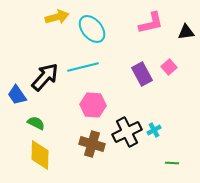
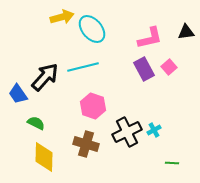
yellow arrow: moved 5 px right
pink L-shape: moved 1 px left, 15 px down
purple rectangle: moved 2 px right, 5 px up
blue trapezoid: moved 1 px right, 1 px up
pink hexagon: moved 1 px down; rotated 15 degrees clockwise
brown cross: moved 6 px left
yellow diamond: moved 4 px right, 2 px down
